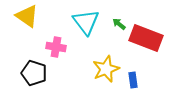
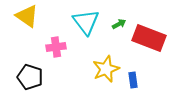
green arrow: rotated 112 degrees clockwise
red rectangle: moved 3 px right
pink cross: rotated 18 degrees counterclockwise
black pentagon: moved 4 px left, 4 px down
